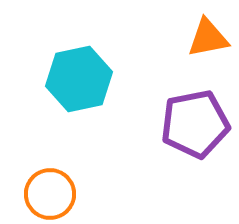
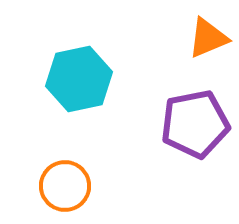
orange triangle: rotated 12 degrees counterclockwise
orange circle: moved 15 px right, 8 px up
